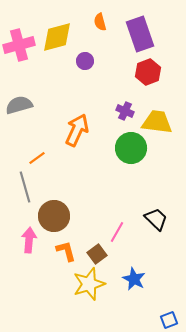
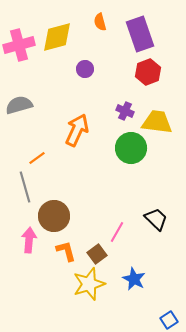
purple circle: moved 8 px down
blue square: rotated 12 degrees counterclockwise
